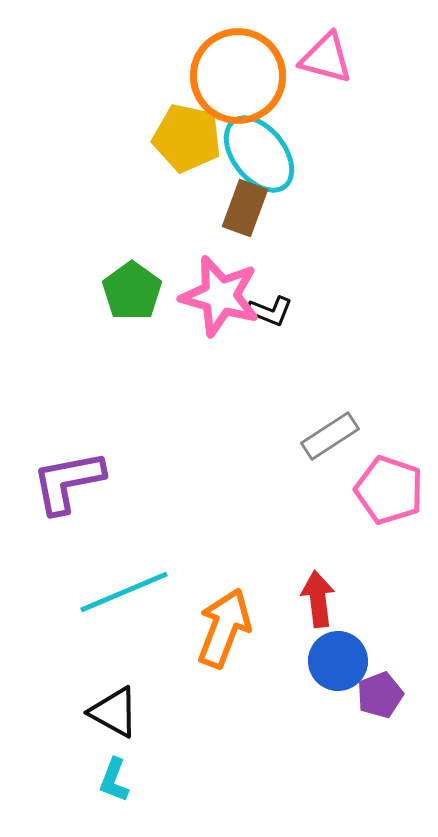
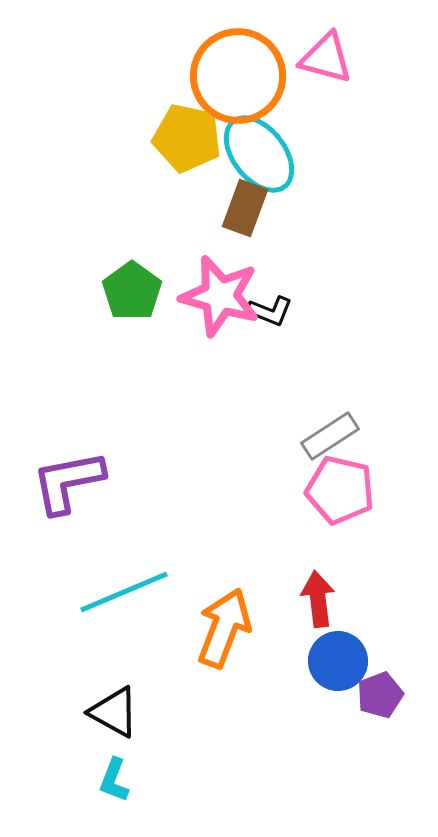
pink pentagon: moved 49 px left; rotated 6 degrees counterclockwise
